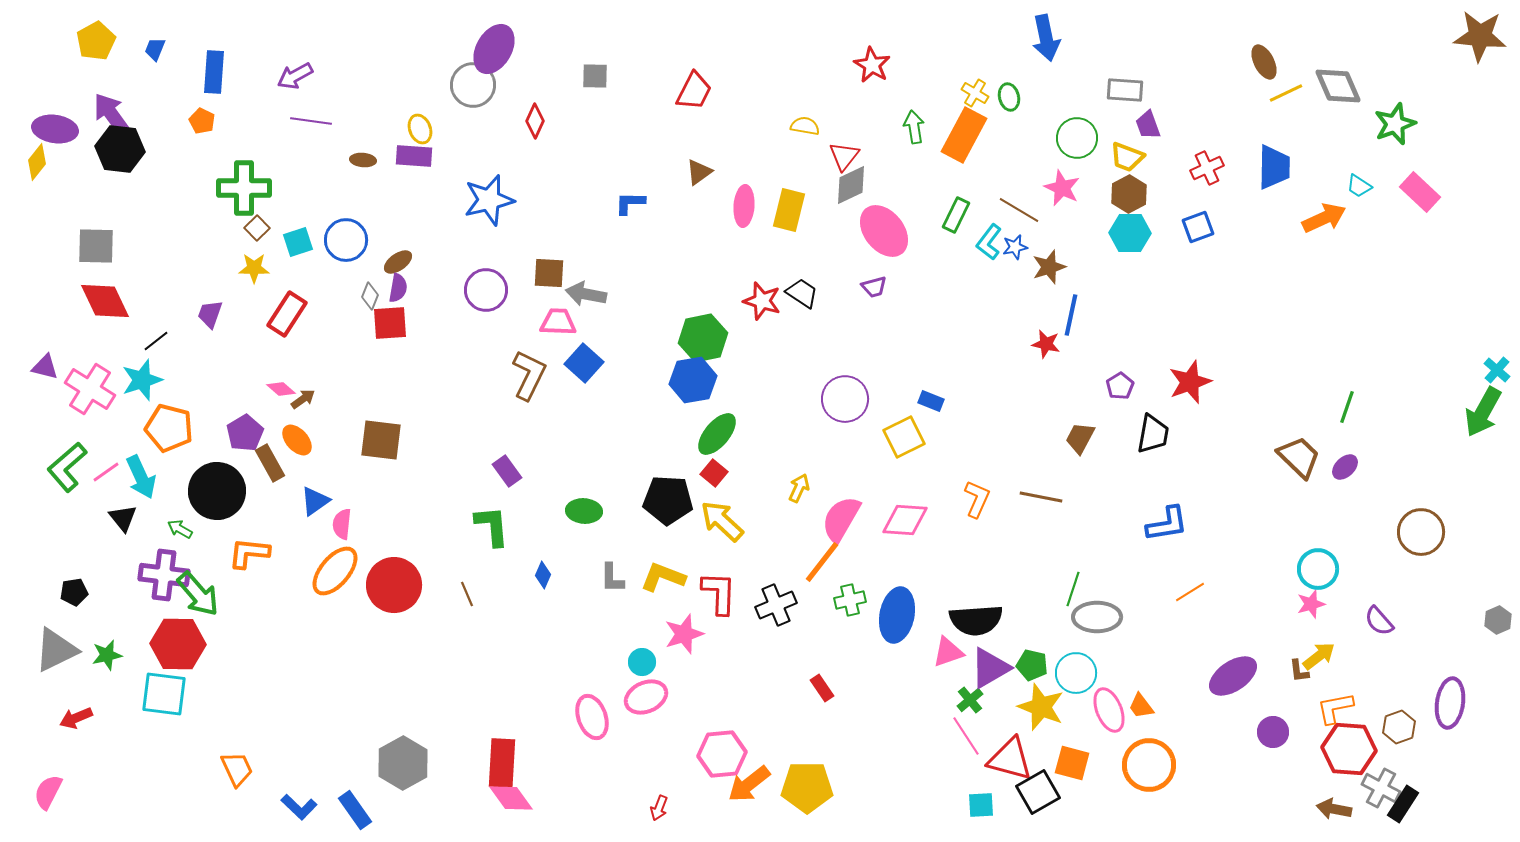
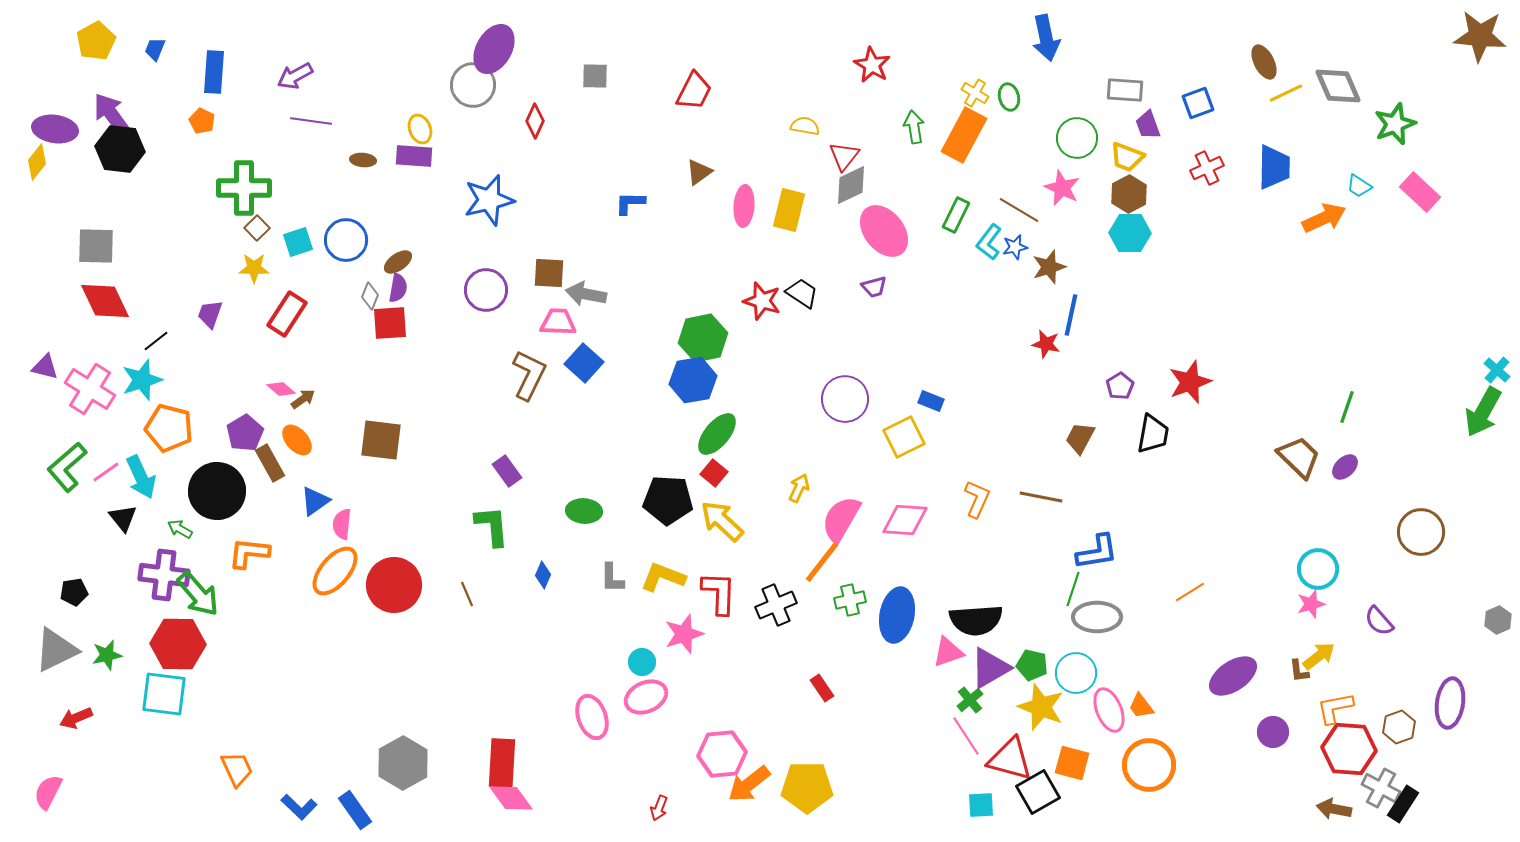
blue square at (1198, 227): moved 124 px up
blue L-shape at (1167, 524): moved 70 px left, 28 px down
